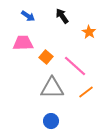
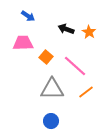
black arrow: moved 4 px right, 13 px down; rotated 35 degrees counterclockwise
gray triangle: moved 1 px down
